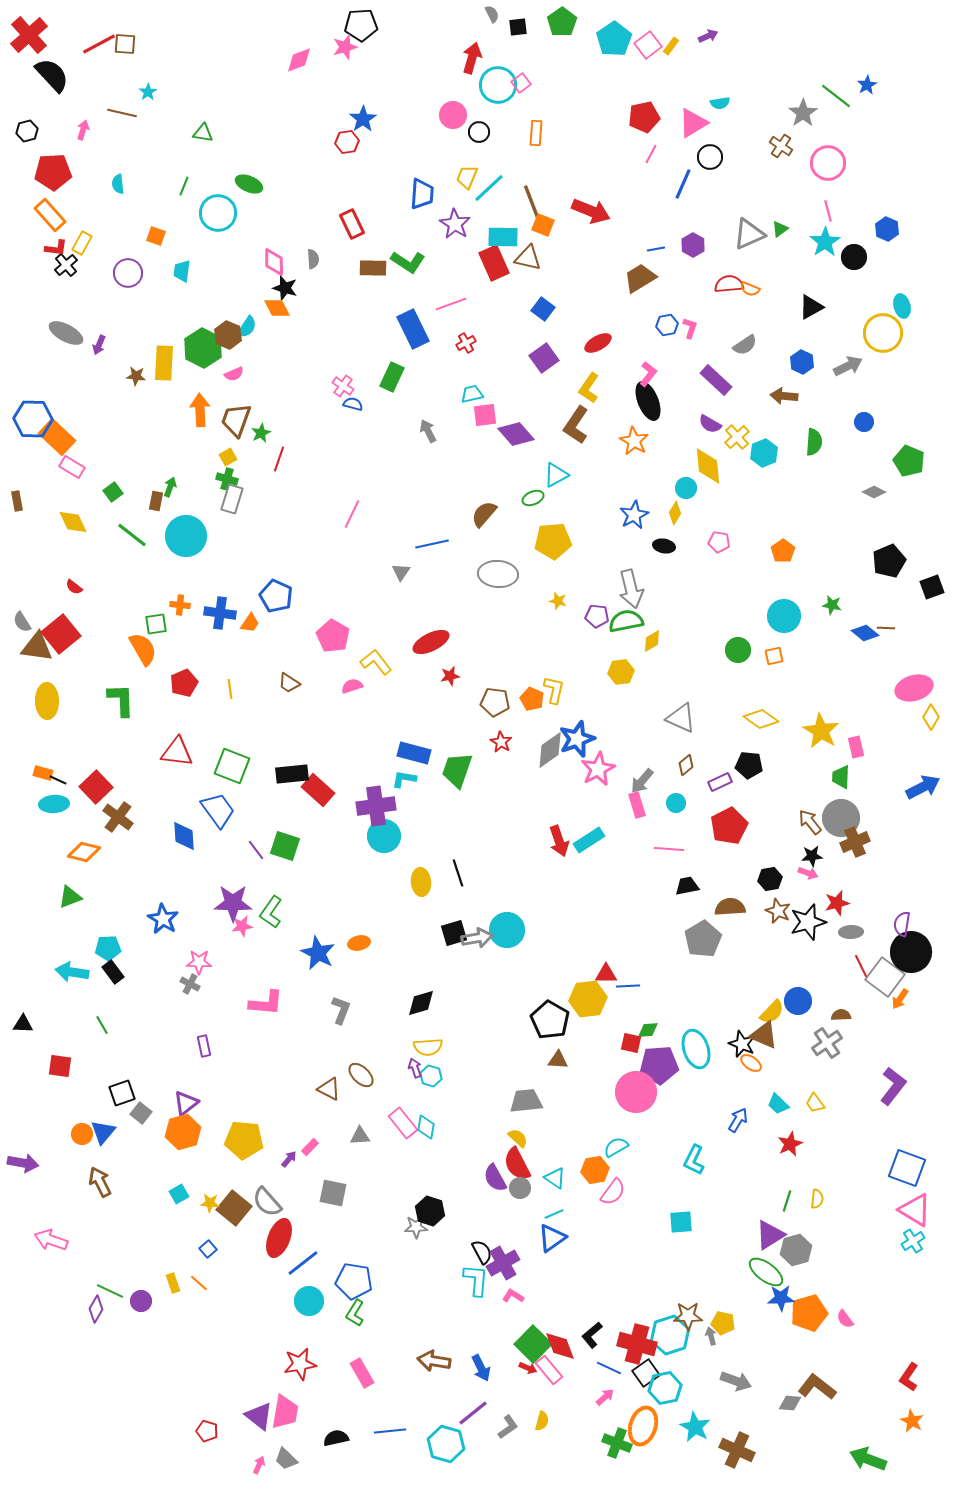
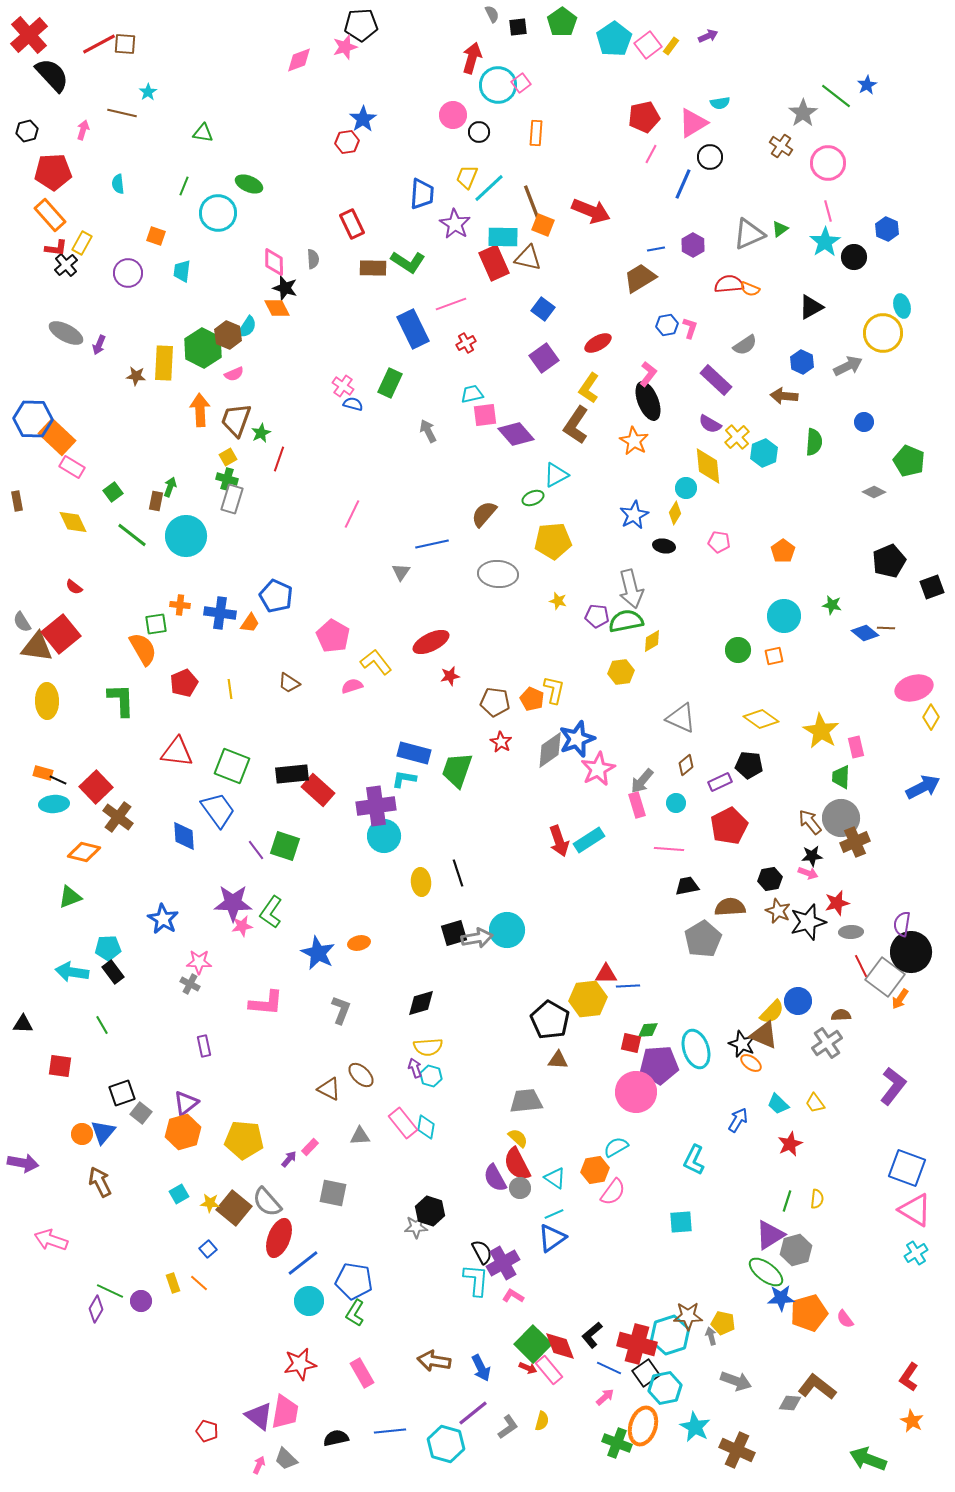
green rectangle at (392, 377): moved 2 px left, 6 px down
cyan cross at (913, 1241): moved 3 px right, 12 px down
